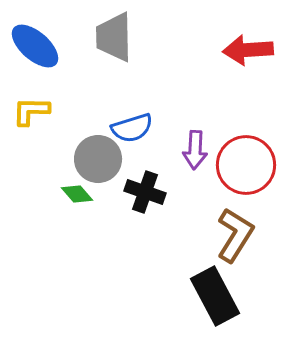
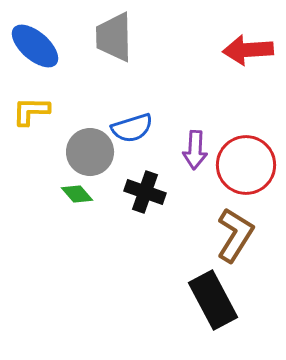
gray circle: moved 8 px left, 7 px up
black rectangle: moved 2 px left, 4 px down
